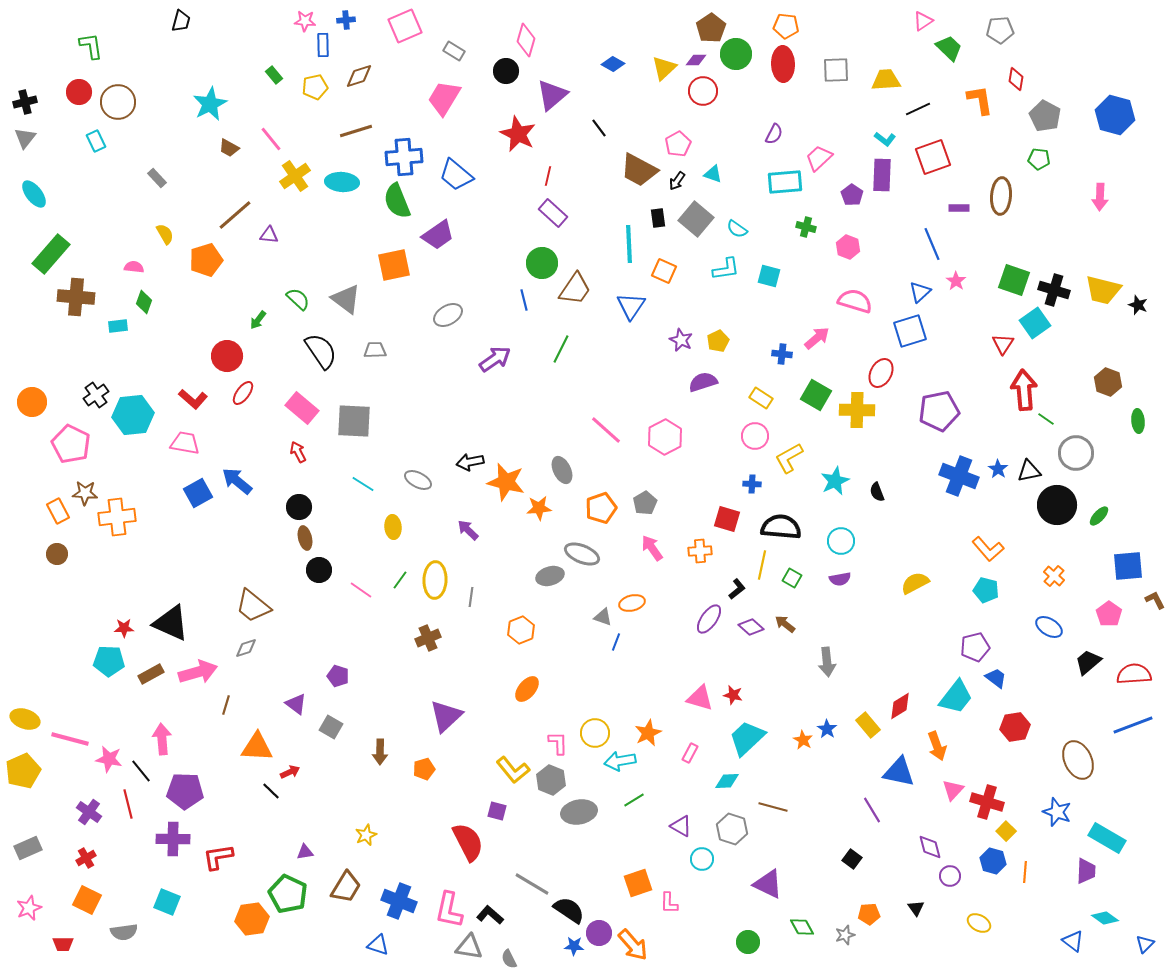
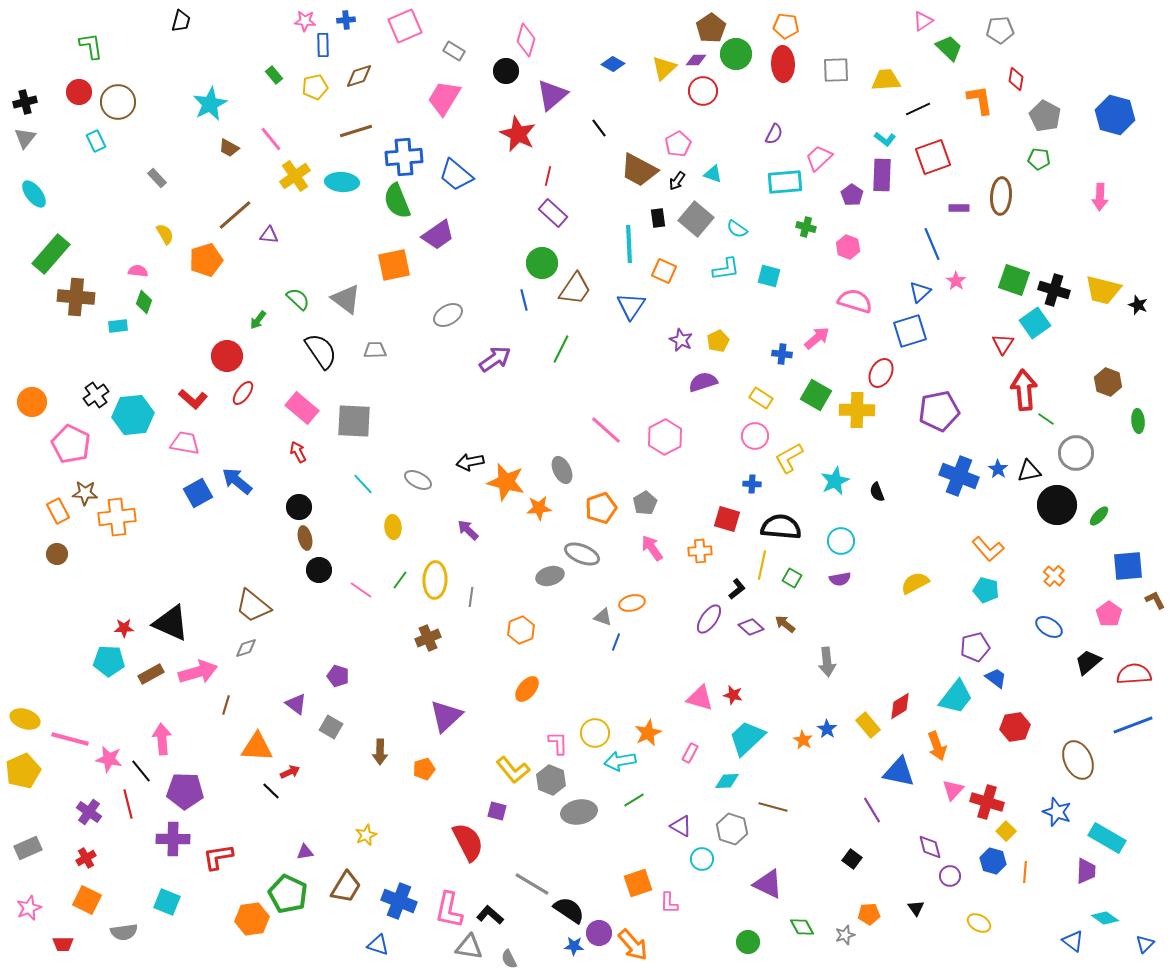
pink semicircle at (134, 267): moved 4 px right, 4 px down
cyan line at (363, 484): rotated 15 degrees clockwise
